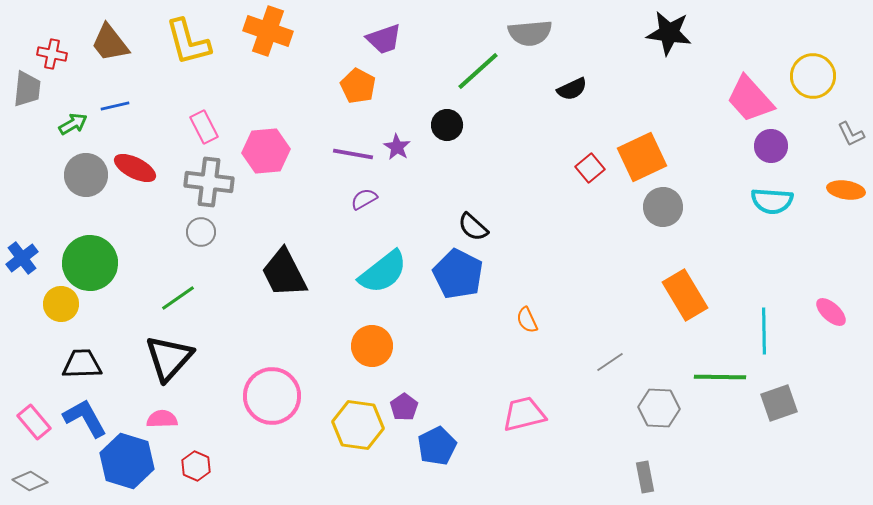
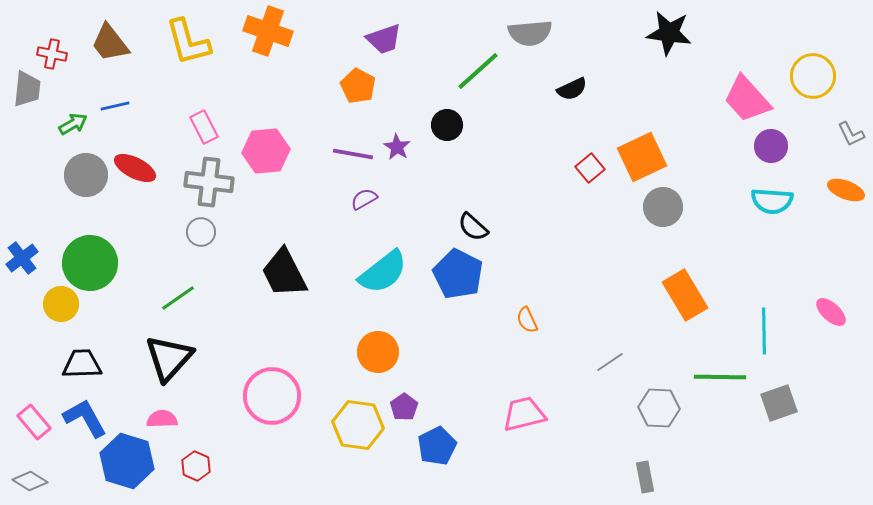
pink trapezoid at (750, 99): moved 3 px left
orange ellipse at (846, 190): rotated 12 degrees clockwise
orange circle at (372, 346): moved 6 px right, 6 px down
